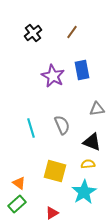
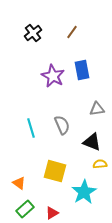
yellow semicircle: moved 12 px right
green rectangle: moved 8 px right, 5 px down
